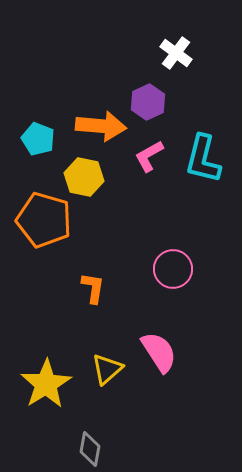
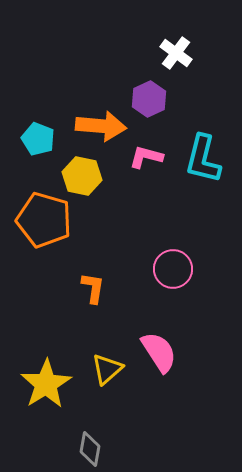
purple hexagon: moved 1 px right, 3 px up
pink L-shape: moved 3 px left, 1 px down; rotated 44 degrees clockwise
yellow hexagon: moved 2 px left, 1 px up
